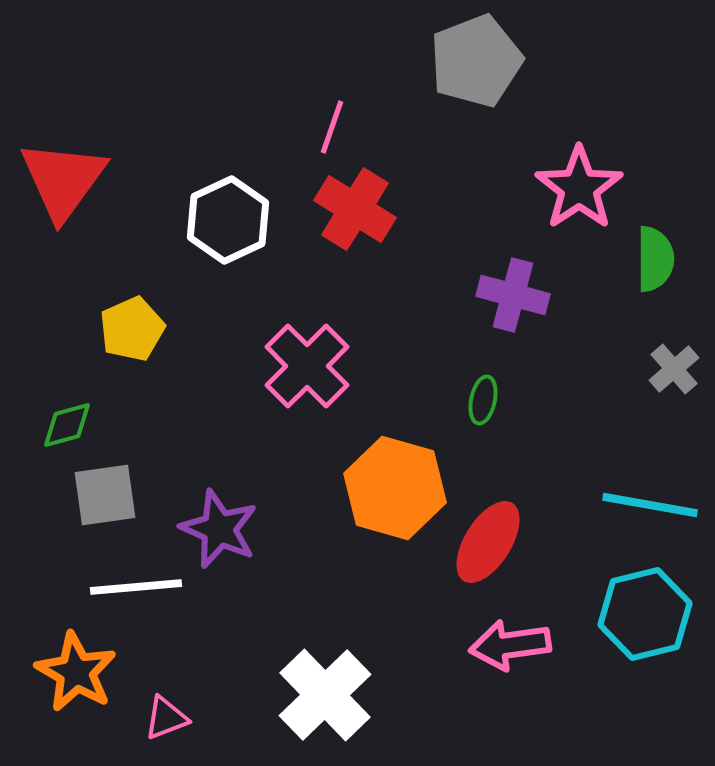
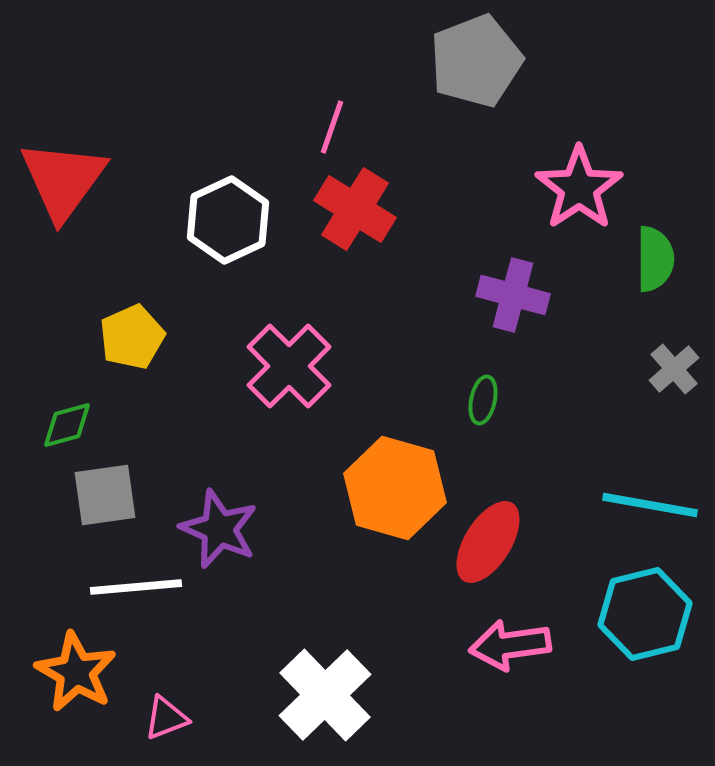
yellow pentagon: moved 8 px down
pink cross: moved 18 px left
